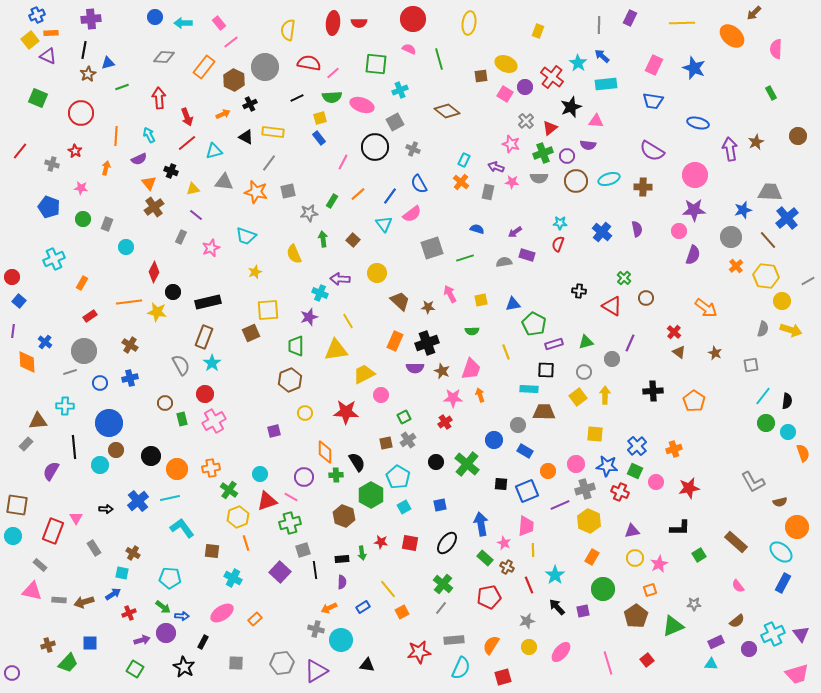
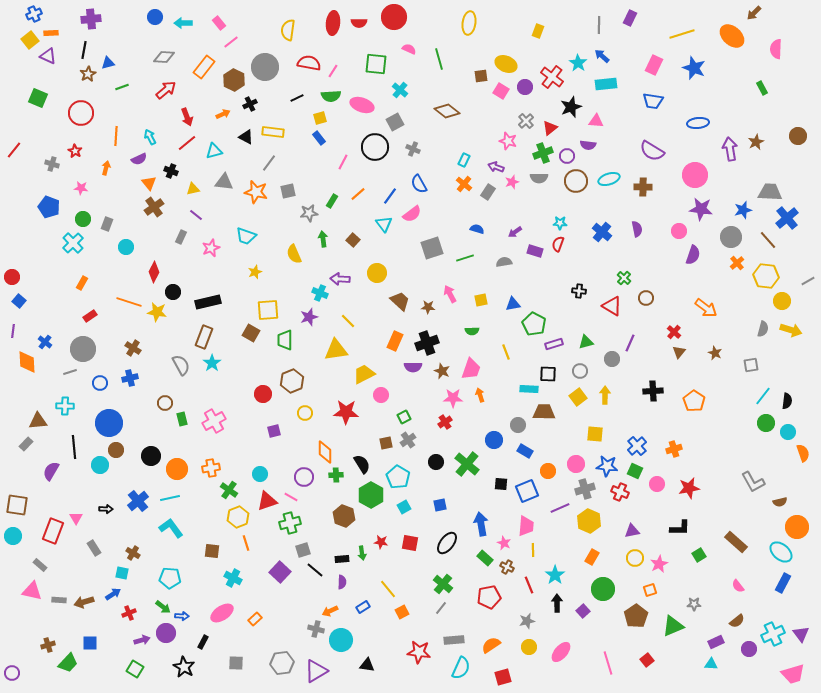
blue cross at (37, 15): moved 3 px left, 1 px up
red circle at (413, 19): moved 19 px left, 2 px up
yellow line at (682, 23): moved 11 px down; rotated 15 degrees counterclockwise
pink line at (333, 73): moved 2 px up; rotated 16 degrees counterclockwise
cyan cross at (400, 90): rotated 28 degrees counterclockwise
green rectangle at (771, 93): moved 9 px left, 5 px up
pink square at (505, 94): moved 4 px left, 3 px up
green semicircle at (332, 97): moved 1 px left, 1 px up
red arrow at (159, 98): moved 7 px right, 8 px up; rotated 55 degrees clockwise
blue ellipse at (698, 123): rotated 20 degrees counterclockwise
cyan arrow at (149, 135): moved 1 px right, 2 px down
pink star at (511, 144): moved 3 px left, 3 px up
red line at (20, 151): moved 6 px left, 1 px up
orange cross at (461, 182): moved 3 px right, 2 px down
pink star at (512, 182): rotated 24 degrees counterclockwise
gray rectangle at (488, 192): rotated 21 degrees clockwise
purple star at (694, 210): moved 7 px right, 1 px up; rotated 10 degrees clockwise
purple rectangle at (527, 255): moved 8 px right, 4 px up
cyan cross at (54, 259): moved 19 px right, 16 px up; rotated 20 degrees counterclockwise
orange cross at (736, 266): moved 1 px right, 3 px up
orange line at (129, 302): rotated 25 degrees clockwise
yellow line at (348, 321): rotated 14 degrees counterclockwise
brown square at (251, 333): rotated 36 degrees counterclockwise
brown cross at (130, 345): moved 3 px right, 3 px down
green trapezoid at (296, 346): moved 11 px left, 6 px up
gray circle at (84, 351): moved 1 px left, 2 px up
brown triangle at (679, 352): rotated 32 degrees clockwise
purple semicircle at (415, 368): moved 2 px left, 1 px up
black square at (546, 370): moved 2 px right, 4 px down
gray circle at (584, 372): moved 4 px left, 1 px up
brown hexagon at (290, 380): moved 2 px right, 1 px down
red circle at (205, 394): moved 58 px right
black semicircle at (357, 462): moved 5 px right, 2 px down
pink circle at (656, 482): moved 1 px right, 2 px down
purple line at (560, 505): moved 3 px down
cyan L-shape at (182, 528): moved 11 px left
black line at (315, 570): rotated 42 degrees counterclockwise
black arrow at (557, 607): moved 4 px up; rotated 42 degrees clockwise
orange arrow at (329, 608): moved 1 px right, 3 px down
purple square at (583, 611): rotated 32 degrees counterclockwise
orange semicircle at (491, 645): rotated 24 degrees clockwise
red star at (419, 652): rotated 15 degrees clockwise
pink trapezoid at (797, 674): moved 4 px left
